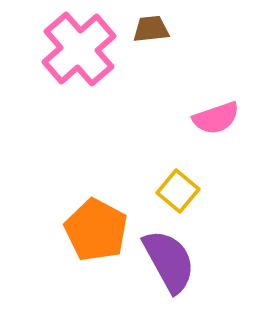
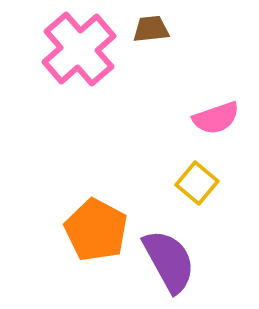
yellow square: moved 19 px right, 8 px up
